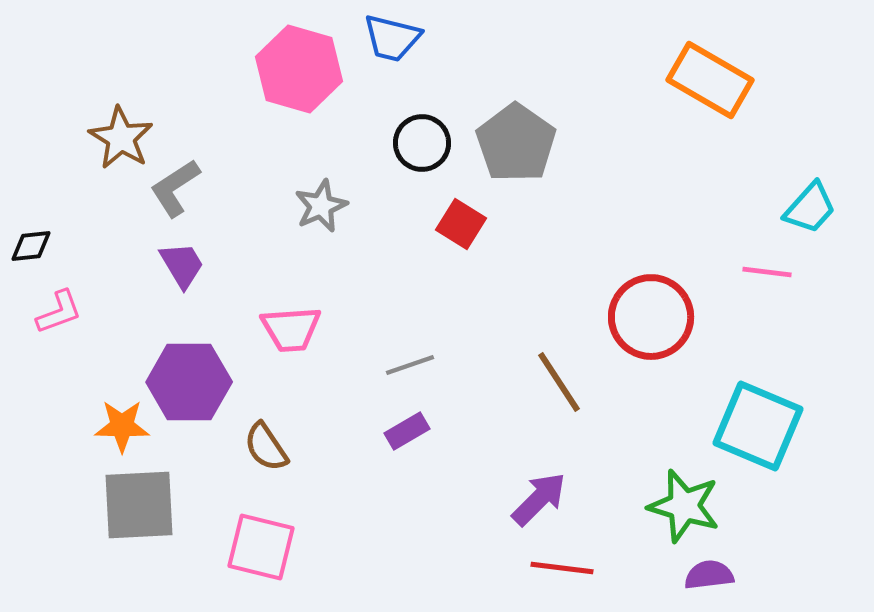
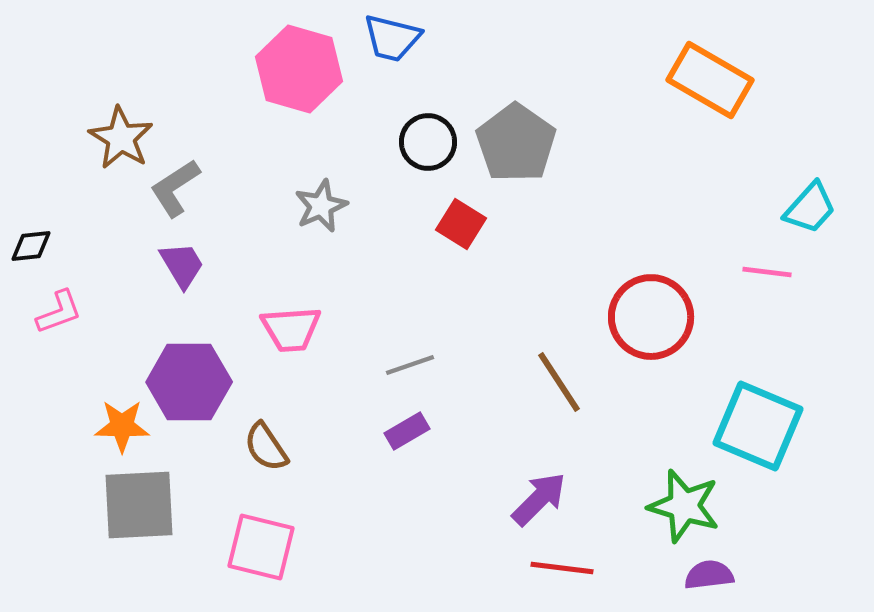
black circle: moved 6 px right, 1 px up
